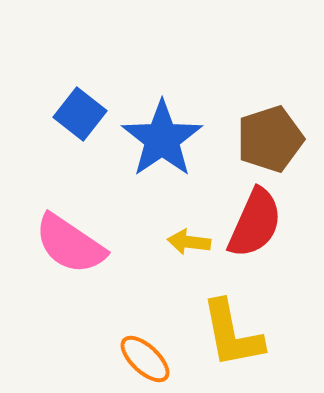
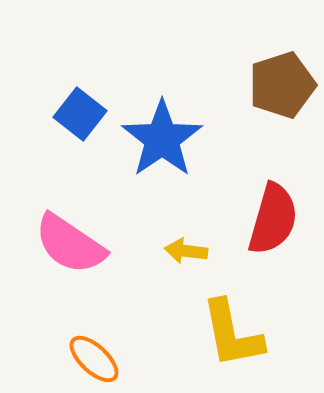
brown pentagon: moved 12 px right, 54 px up
red semicircle: moved 18 px right, 4 px up; rotated 8 degrees counterclockwise
yellow arrow: moved 3 px left, 9 px down
orange ellipse: moved 51 px left
